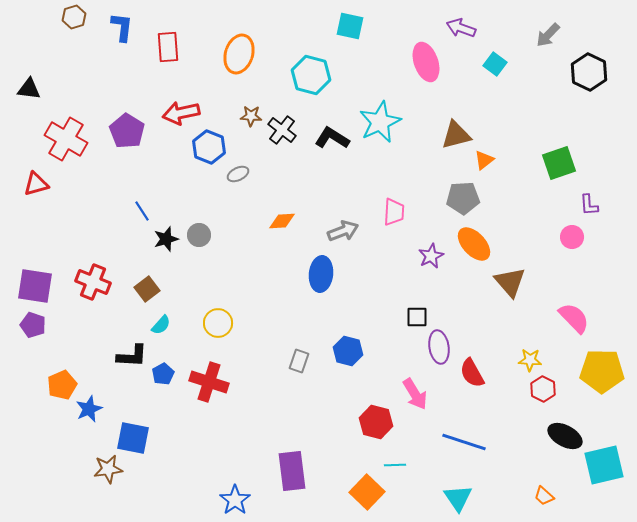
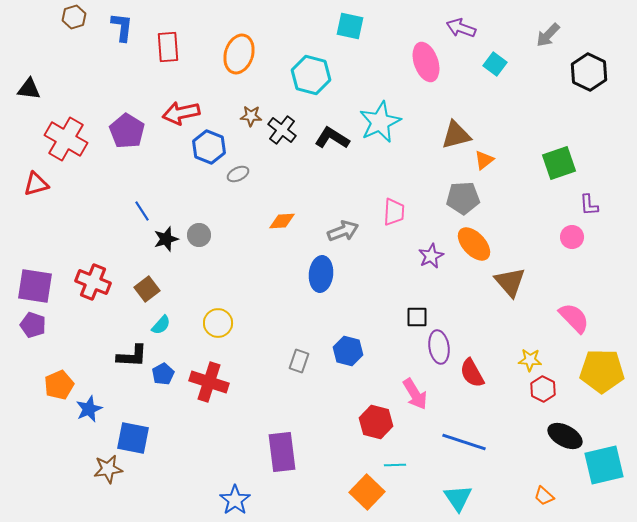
orange pentagon at (62, 385): moved 3 px left
purple rectangle at (292, 471): moved 10 px left, 19 px up
